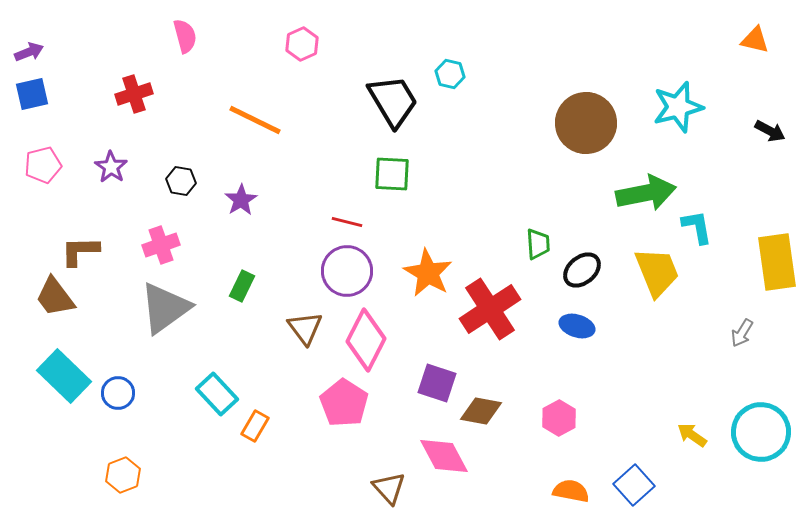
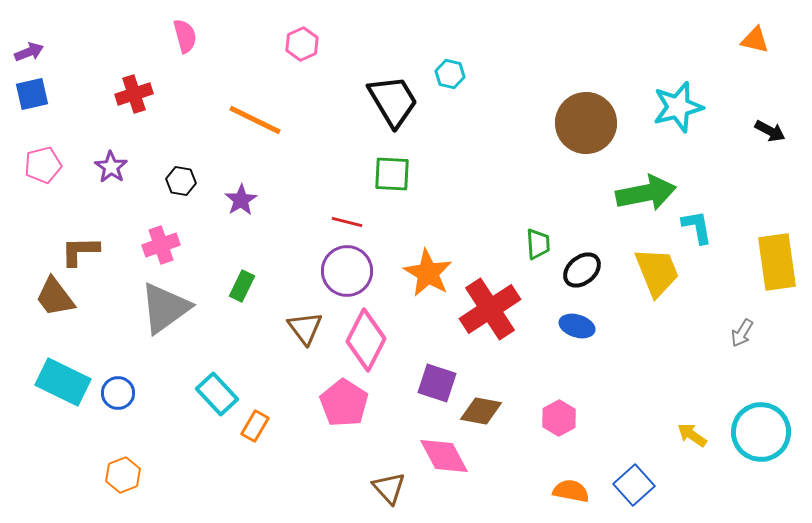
cyan rectangle at (64, 376): moved 1 px left, 6 px down; rotated 18 degrees counterclockwise
